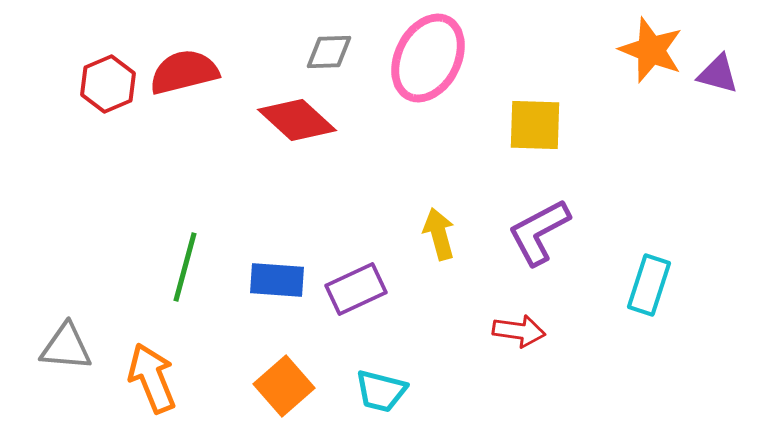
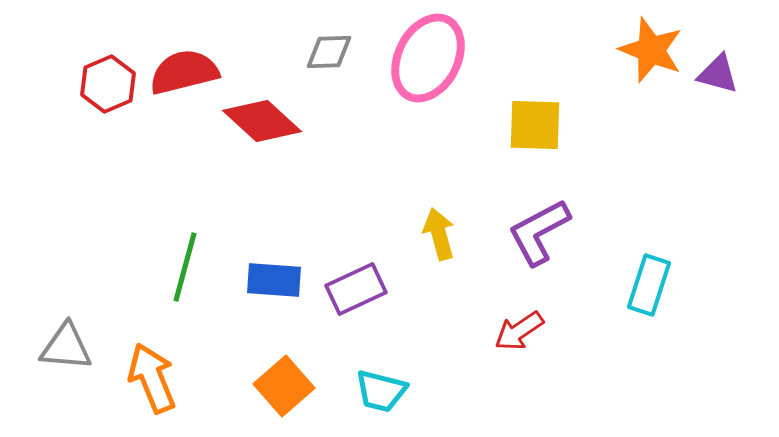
red diamond: moved 35 px left, 1 px down
blue rectangle: moved 3 px left
red arrow: rotated 138 degrees clockwise
